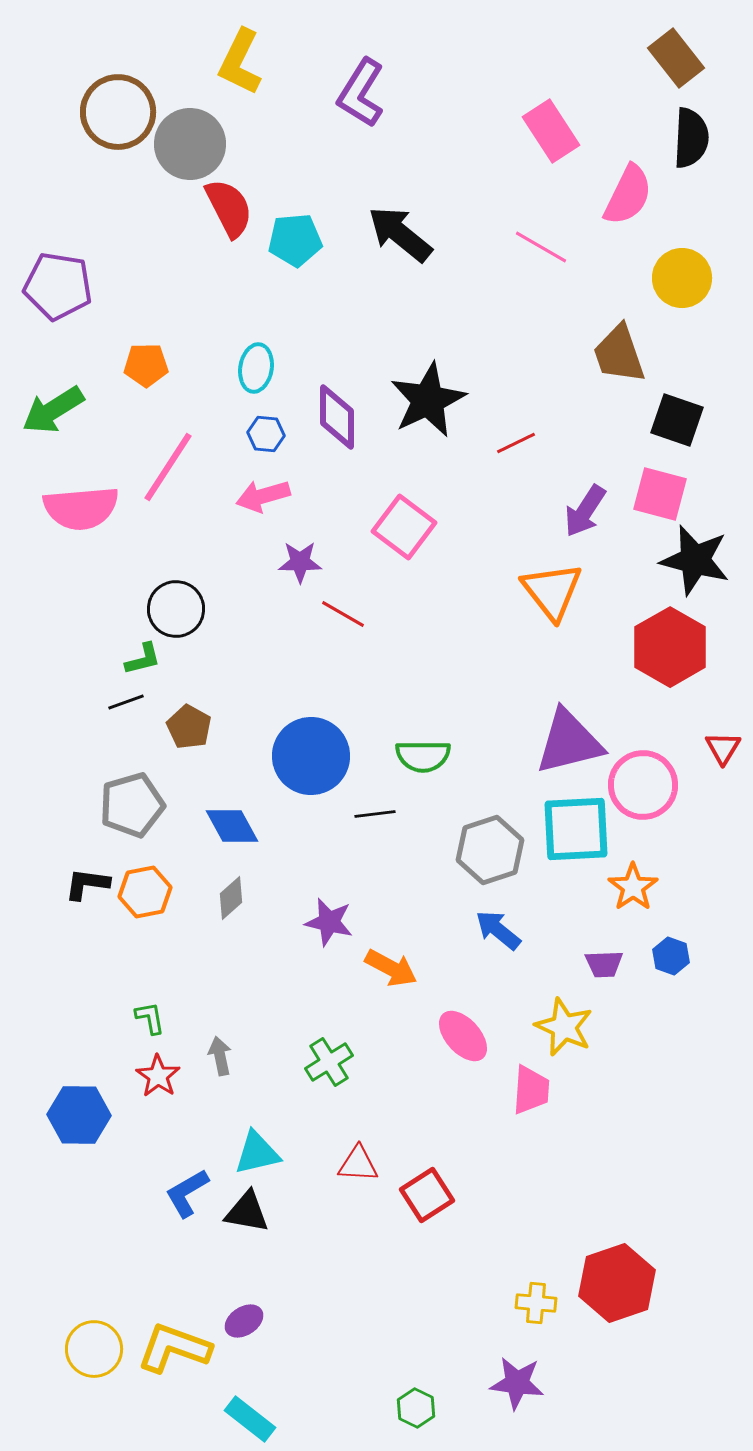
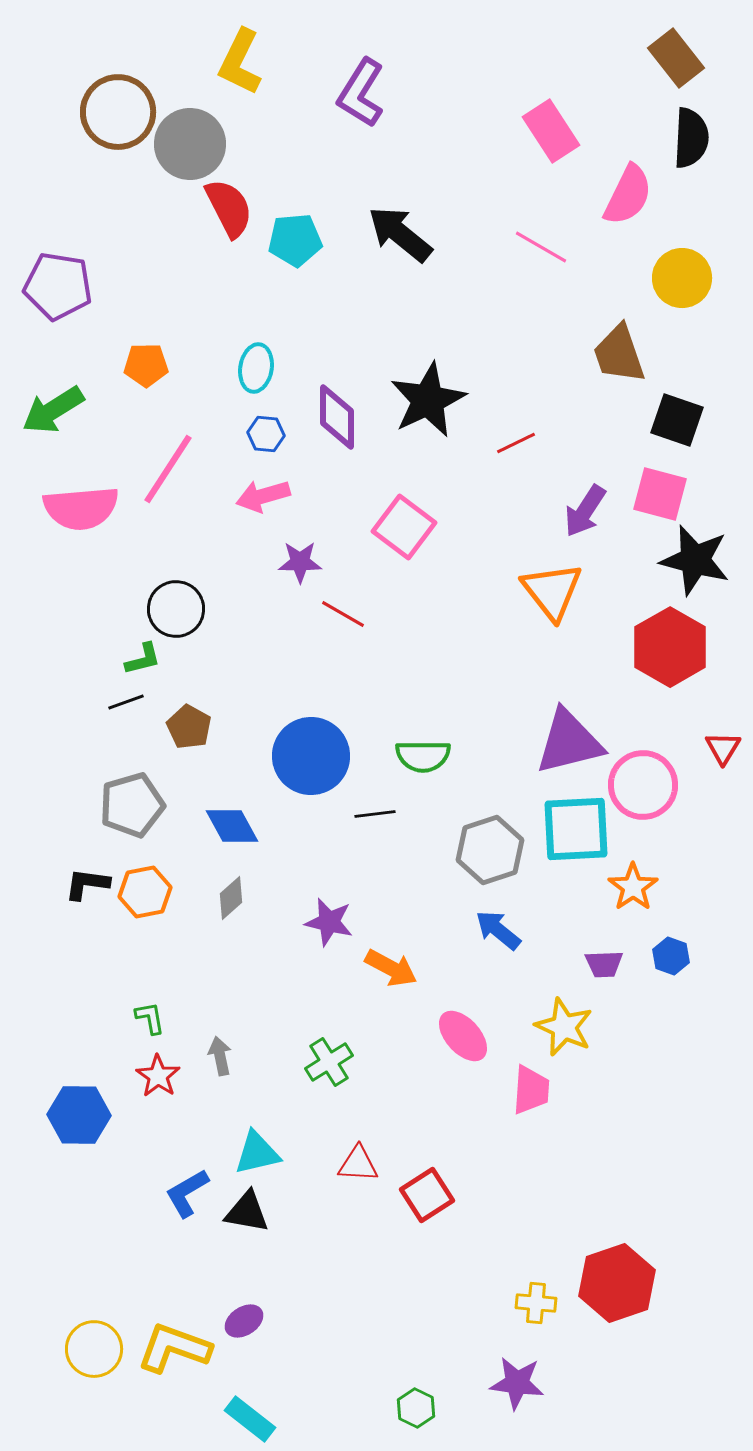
pink line at (168, 467): moved 2 px down
